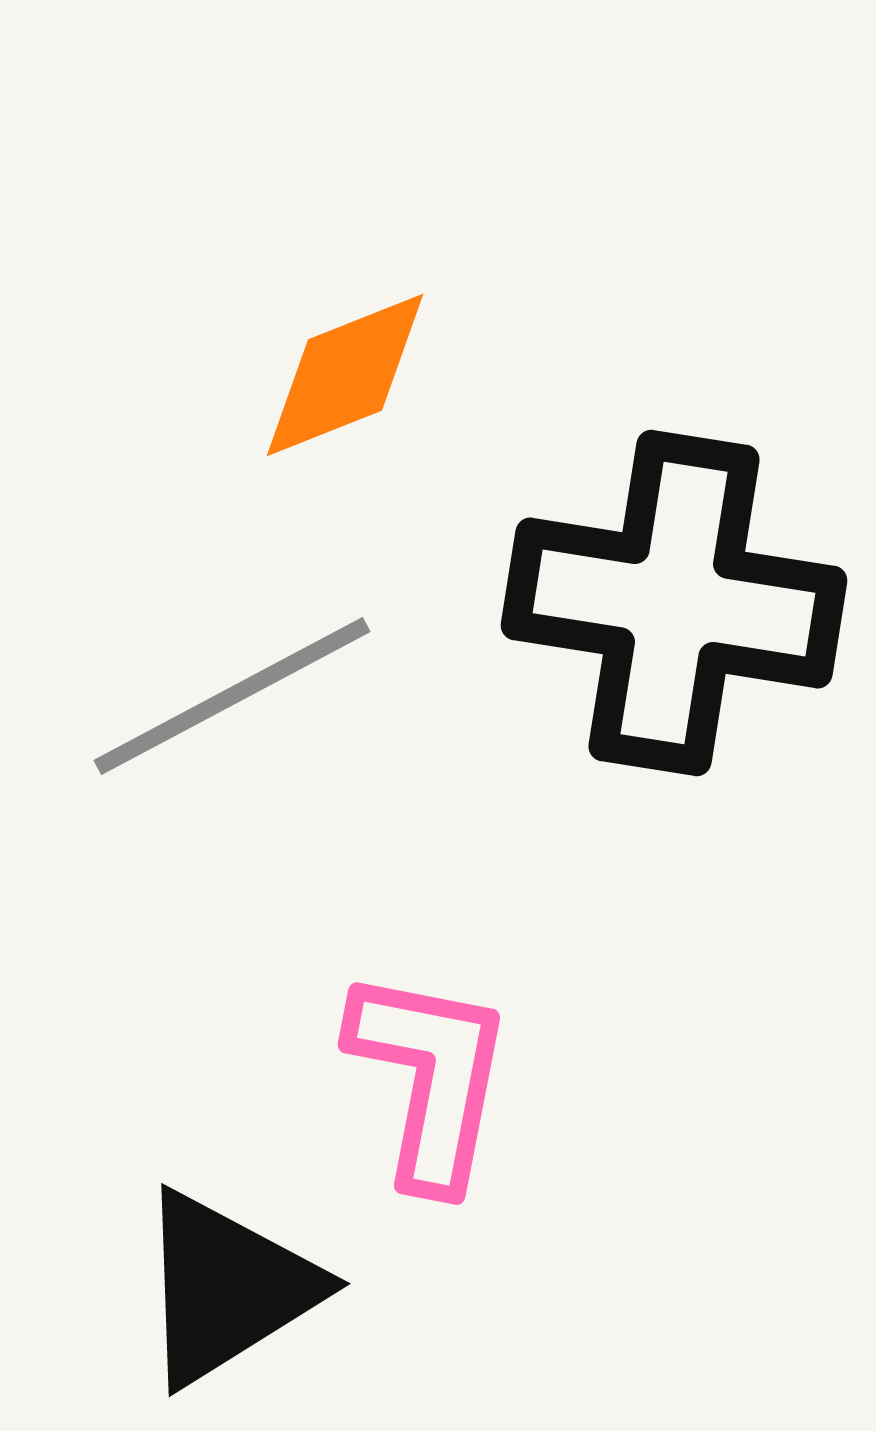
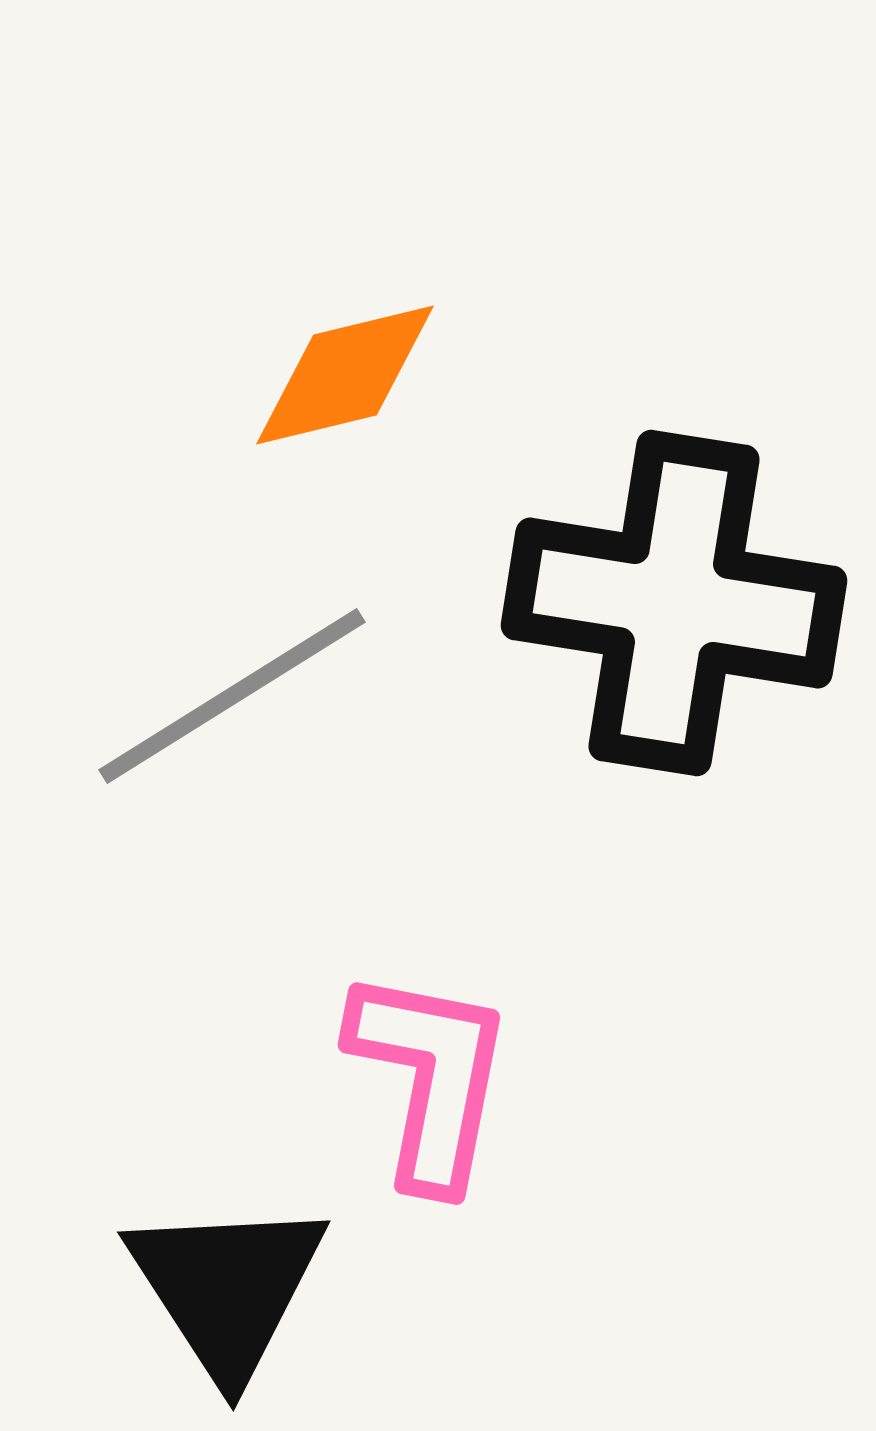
orange diamond: rotated 8 degrees clockwise
gray line: rotated 4 degrees counterclockwise
black triangle: rotated 31 degrees counterclockwise
